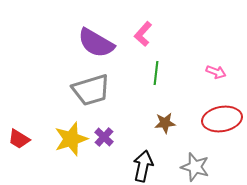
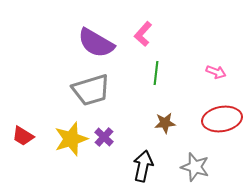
red trapezoid: moved 4 px right, 3 px up
